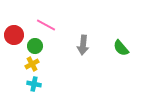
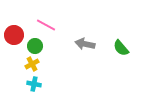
gray arrow: moved 2 px right, 1 px up; rotated 96 degrees clockwise
